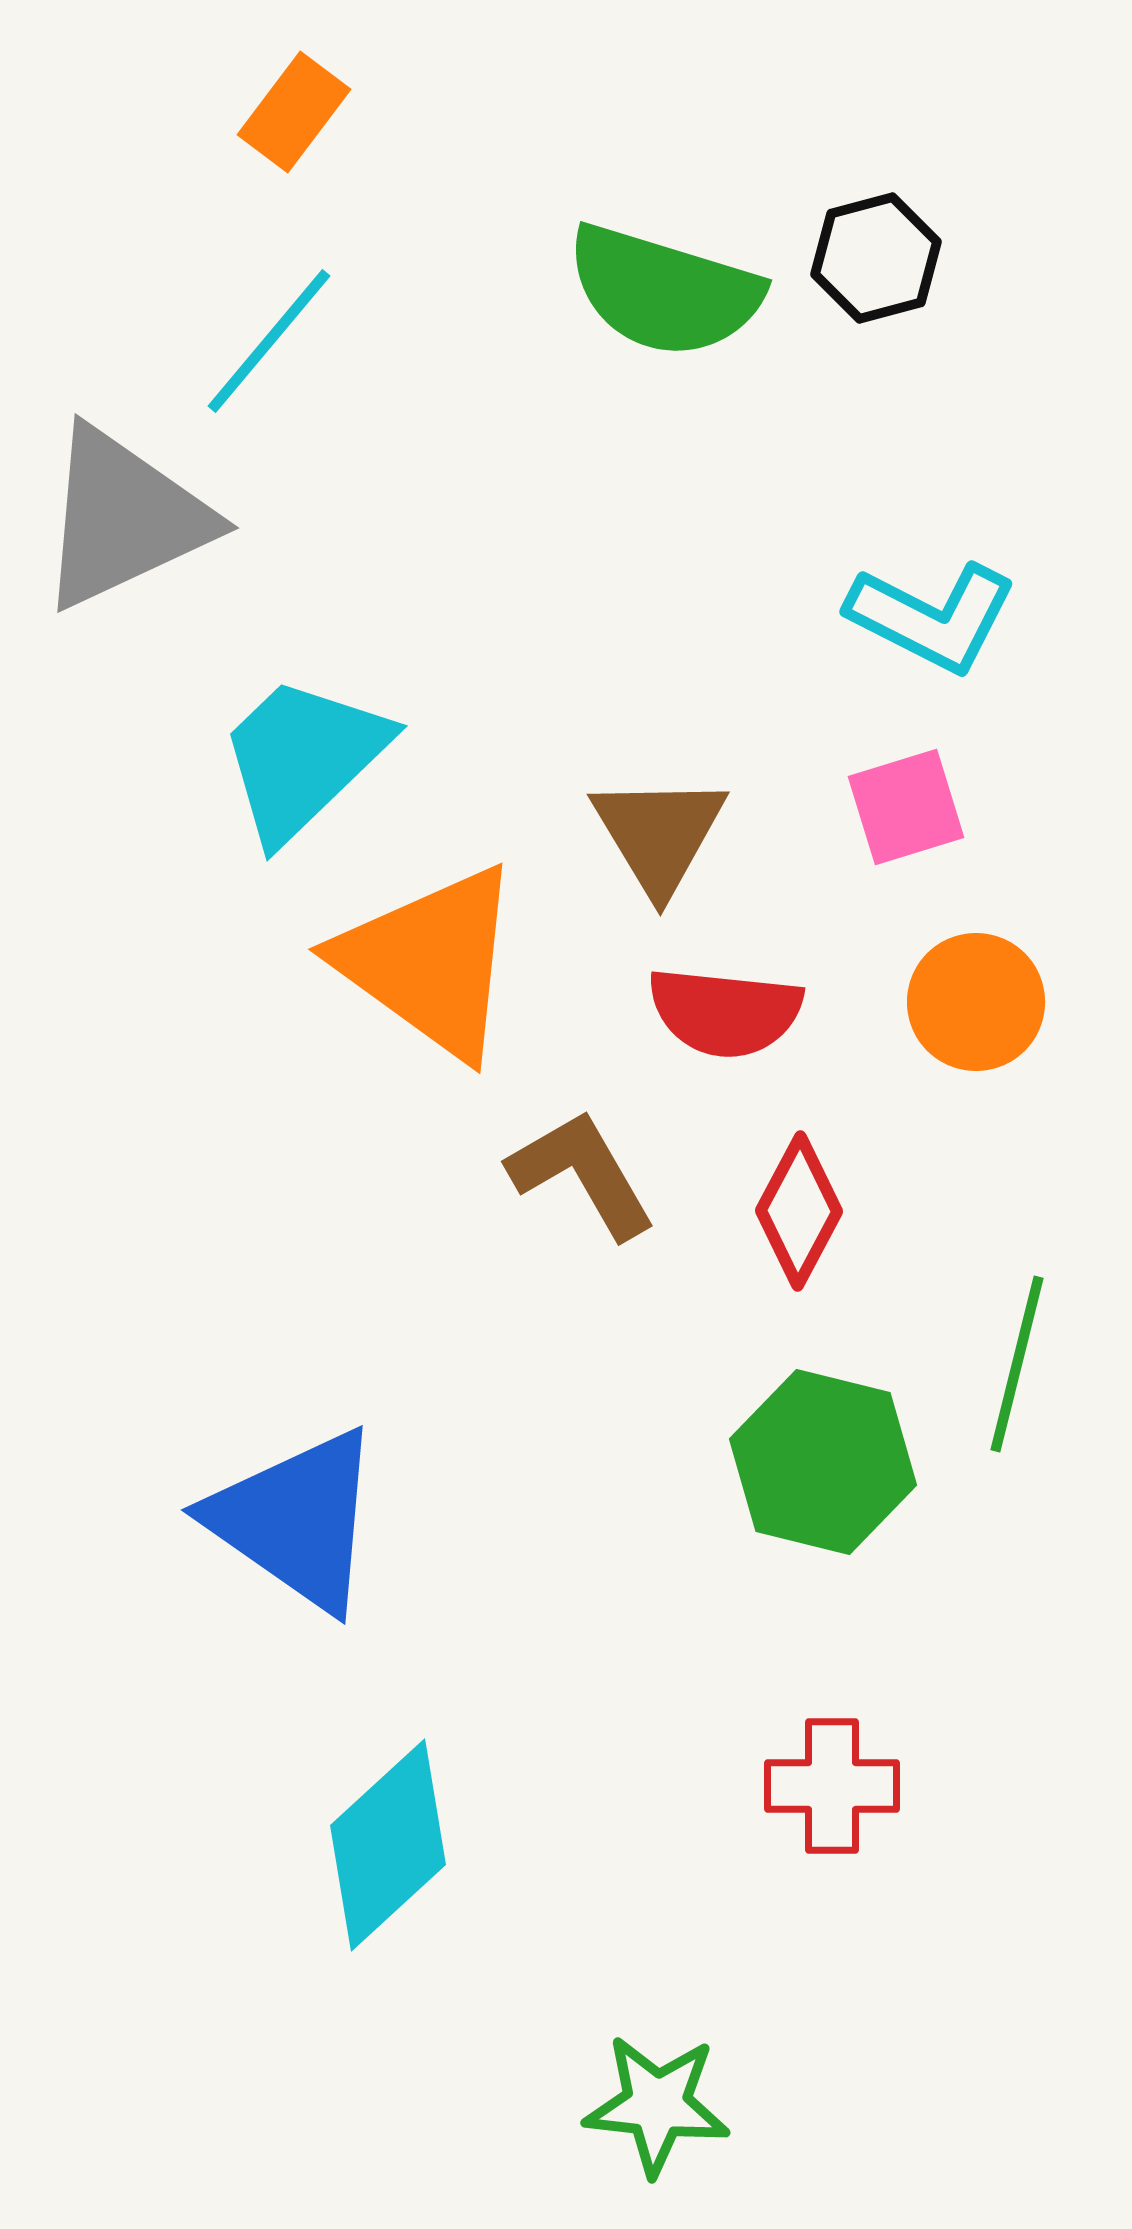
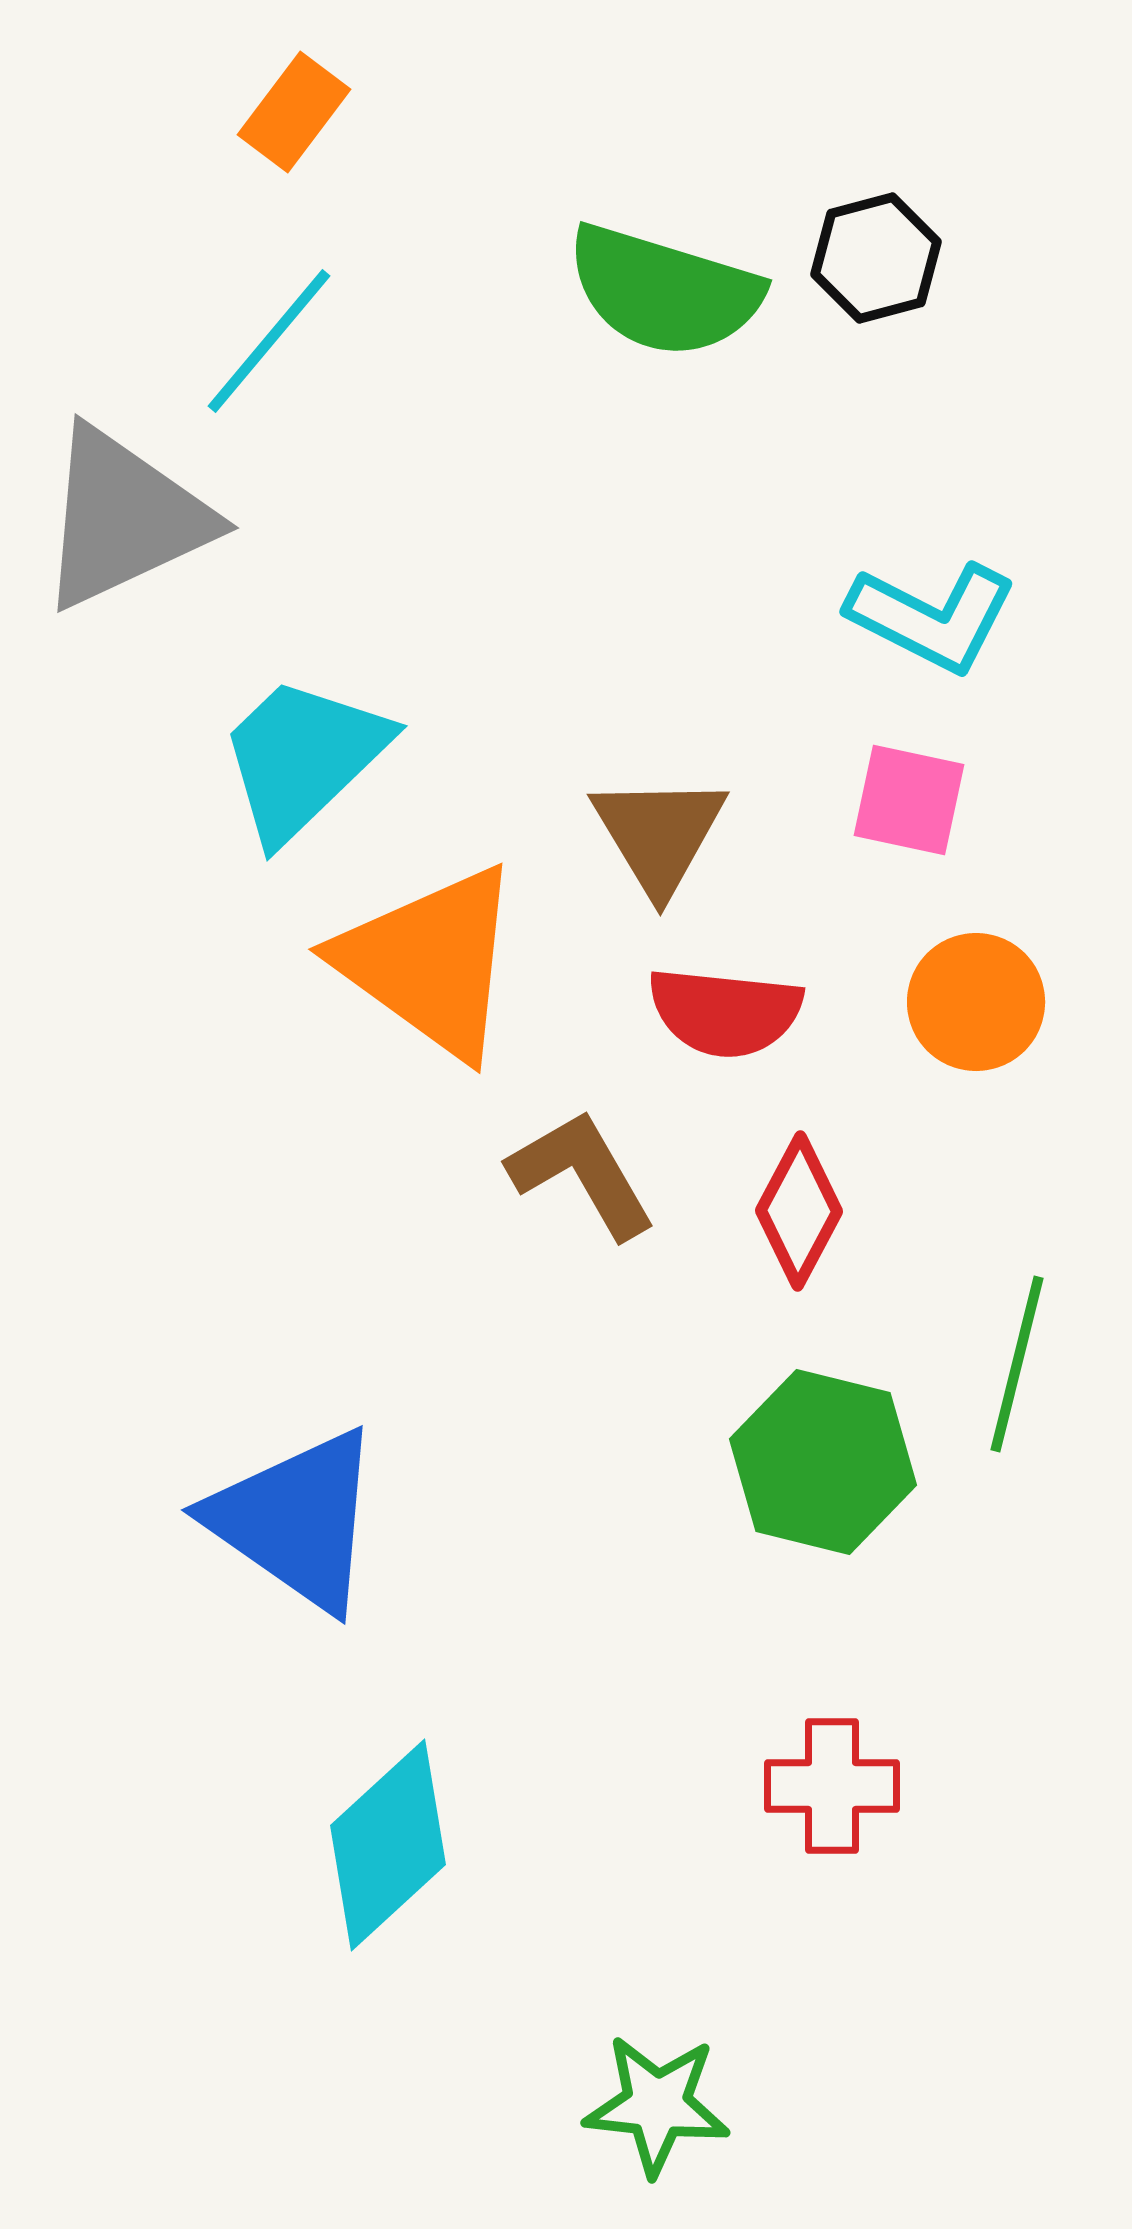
pink square: moved 3 px right, 7 px up; rotated 29 degrees clockwise
